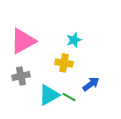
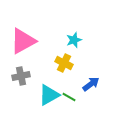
yellow cross: rotated 18 degrees clockwise
